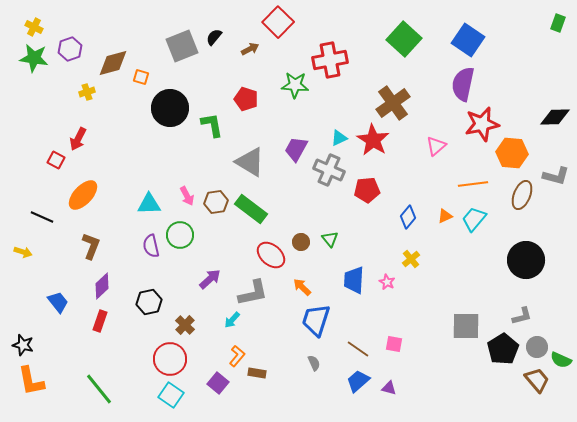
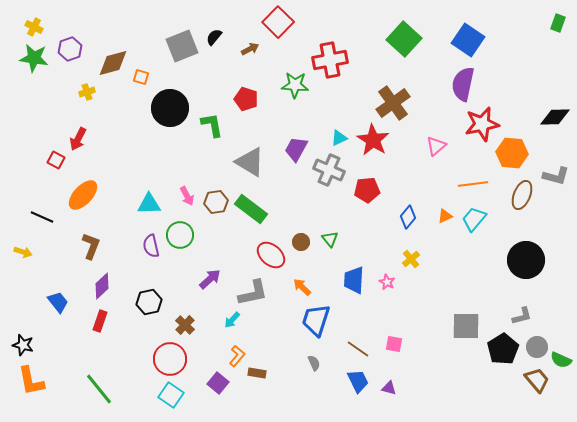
blue trapezoid at (358, 381): rotated 105 degrees clockwise
